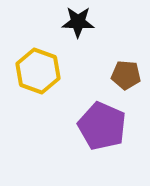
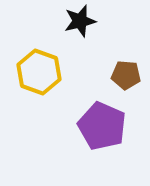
black star: moved 2 px right, 1 px up; rotated 16 degrees counterclockwise
yellow hexagon: moved 1 px right, 1 px down
